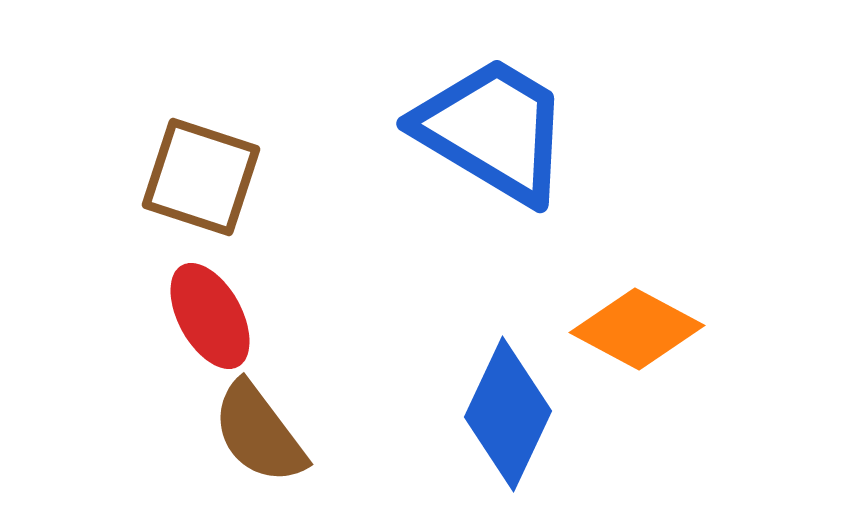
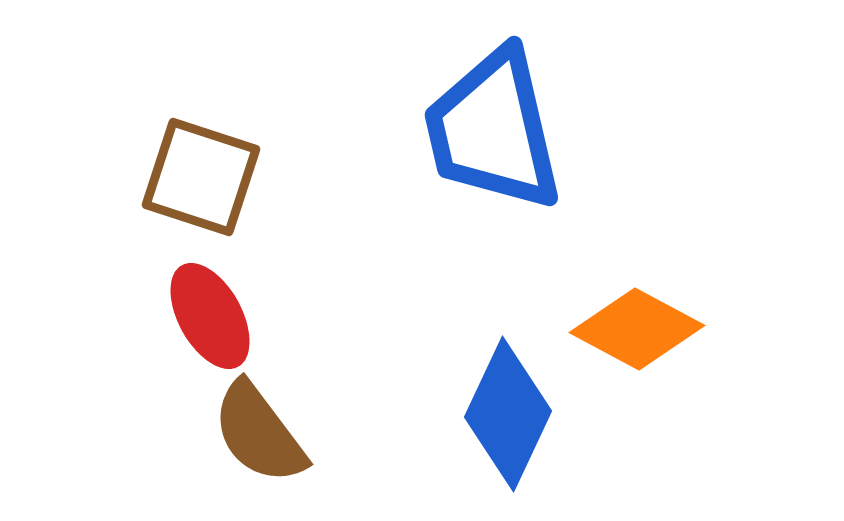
blue trapezoid: rotated 134 degrees counterclockwise
